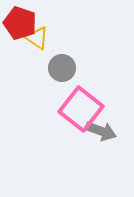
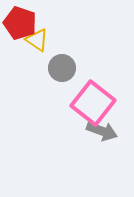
yellow triangle: moved 2 px down
pink square: moved 12 px right, 6 px up
gray arrow: moved 1 px right
